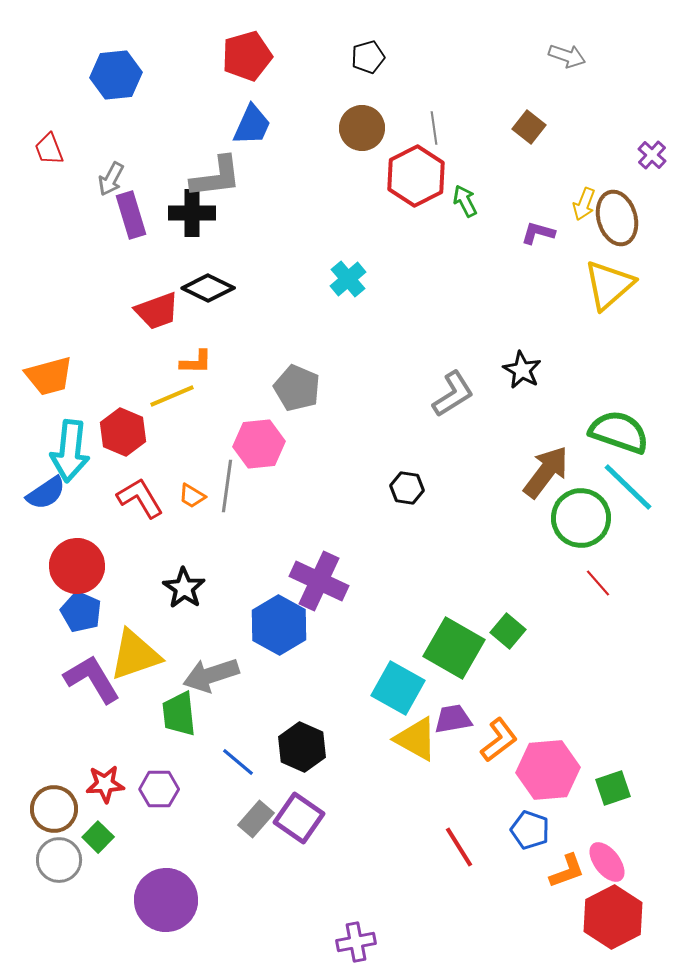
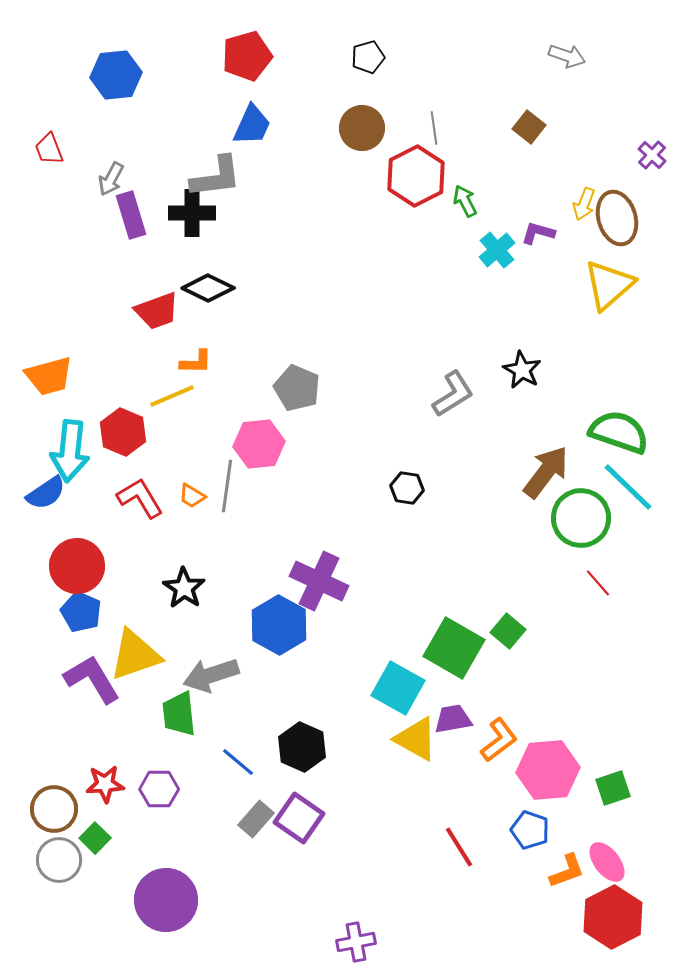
cyan cross at (348, 279): moved 149 px right, 29 px up
green square at (98, 837): moved 3 px left, 1 px down
